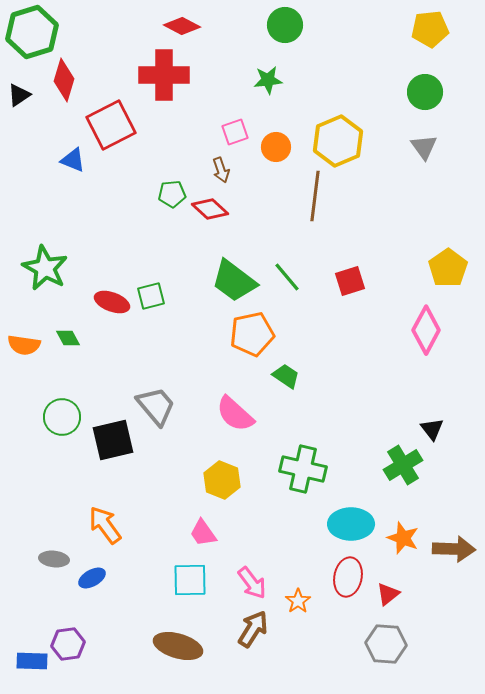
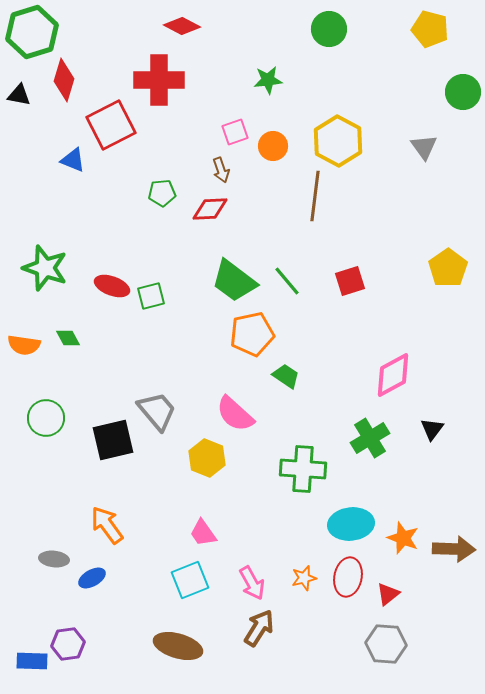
green circle at (285, 25): moved 44 px right, 4 px down
yellow pentagon at (430, 29): rotated 21 degrees clockwise
red cross at (164, 75): moved 5 px left, 5 px down
green circle at (425, 92): moved 38 px right
black triangle at (19, 95): rotated 45 degrees clockwise
yellow hexagon at (338, 141): rotated 9 degrees counterclockwise
orange circle at (276, 147): moved 3 px left, 1 px up
green pentagon at (172, 194): moved 10 px left, 1 px up
red diamond at (210, 209): rotated 45 degrees counterclockwise
green star at (45, 268): rotated 9 degrees counterclockwise
green line at (287, 277): moved 4 px down
red ellipse at (112, 302): moved 16 px up
pink diamond at (426, 330): moved 33 px left, 45 px down; rotated 33 degrees clockwise
gray trapezoid at (156, 406): moved 1 px right, 5 px down
green circle at (62, 417): moved 16 px left, 1 px down
black triangle at (432, 429): rotated 15 degrees clockwise
green cross at (403, 465): moved 33 px left, 27 px up
green cross at (303, 469): rotated 9 degrees counterclockwise
yellow hexagon at (222, 480): moved 15 px left, 22 px up
cyan ellipse at (351, 524): rotated 6 degrees counterclockwise
orange arrow at (105, 525): moved 2 px right
cyan square at (190, 580): rotated 21 degrees counterclockwise
pink arrow at (252, 583): rotated 8 degrees clockwise
orange star at (298, 601): moved 6 px right, 23 px up; rotated 20 degrees clockwise
brown arrow at (253, 629): moved 6 px right, 1 px up
